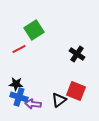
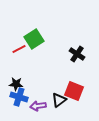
green square: moved 9 px down
red square: moved 2 px left
purple arrow: moved 5 px right, 2 px down; rotated 14 degrees counterclockwise
